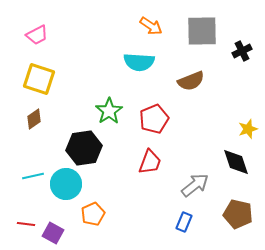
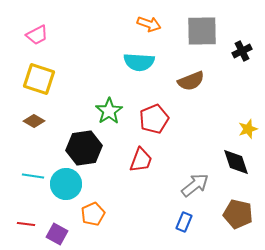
orange arrow: moved 2 px left, 2 px up; rotated 15 degrees counterclockwise
brown diamond: moved 2 px down; rotated 65 degrees clockwise
red trapezoid: moved 9 px left, 2 px up
cyan line: rotated 20 degrees clockwise
purple square: moved 4 px right, 1 px down
